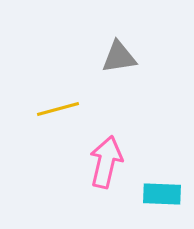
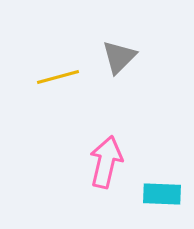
gray triangle: rotated 36 degrees counterclockwise
yellow line: moved 32 px up
